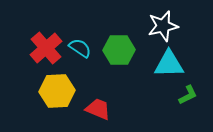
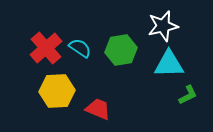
green hexagon: moved 2 px right; rotated 8 degrees counterclockwise
